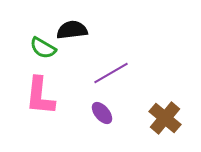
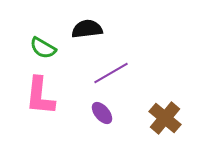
black semicircle: moved 15 px right, 1 px up
